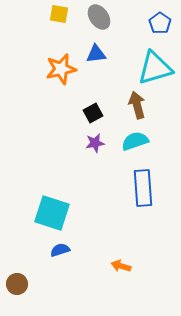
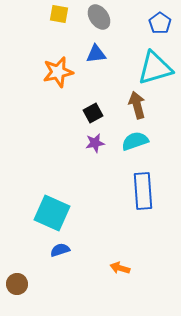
orange star: moved 3 px left, 3 px down
blue rectangle: moved 3 px down
cyan square: rotated 6 degrees clockwise
orange arrow: moved 1 px left, 2 px down
